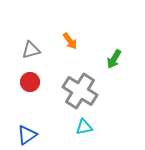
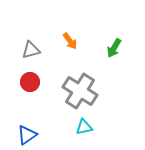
green arrow: moved 11 px up
